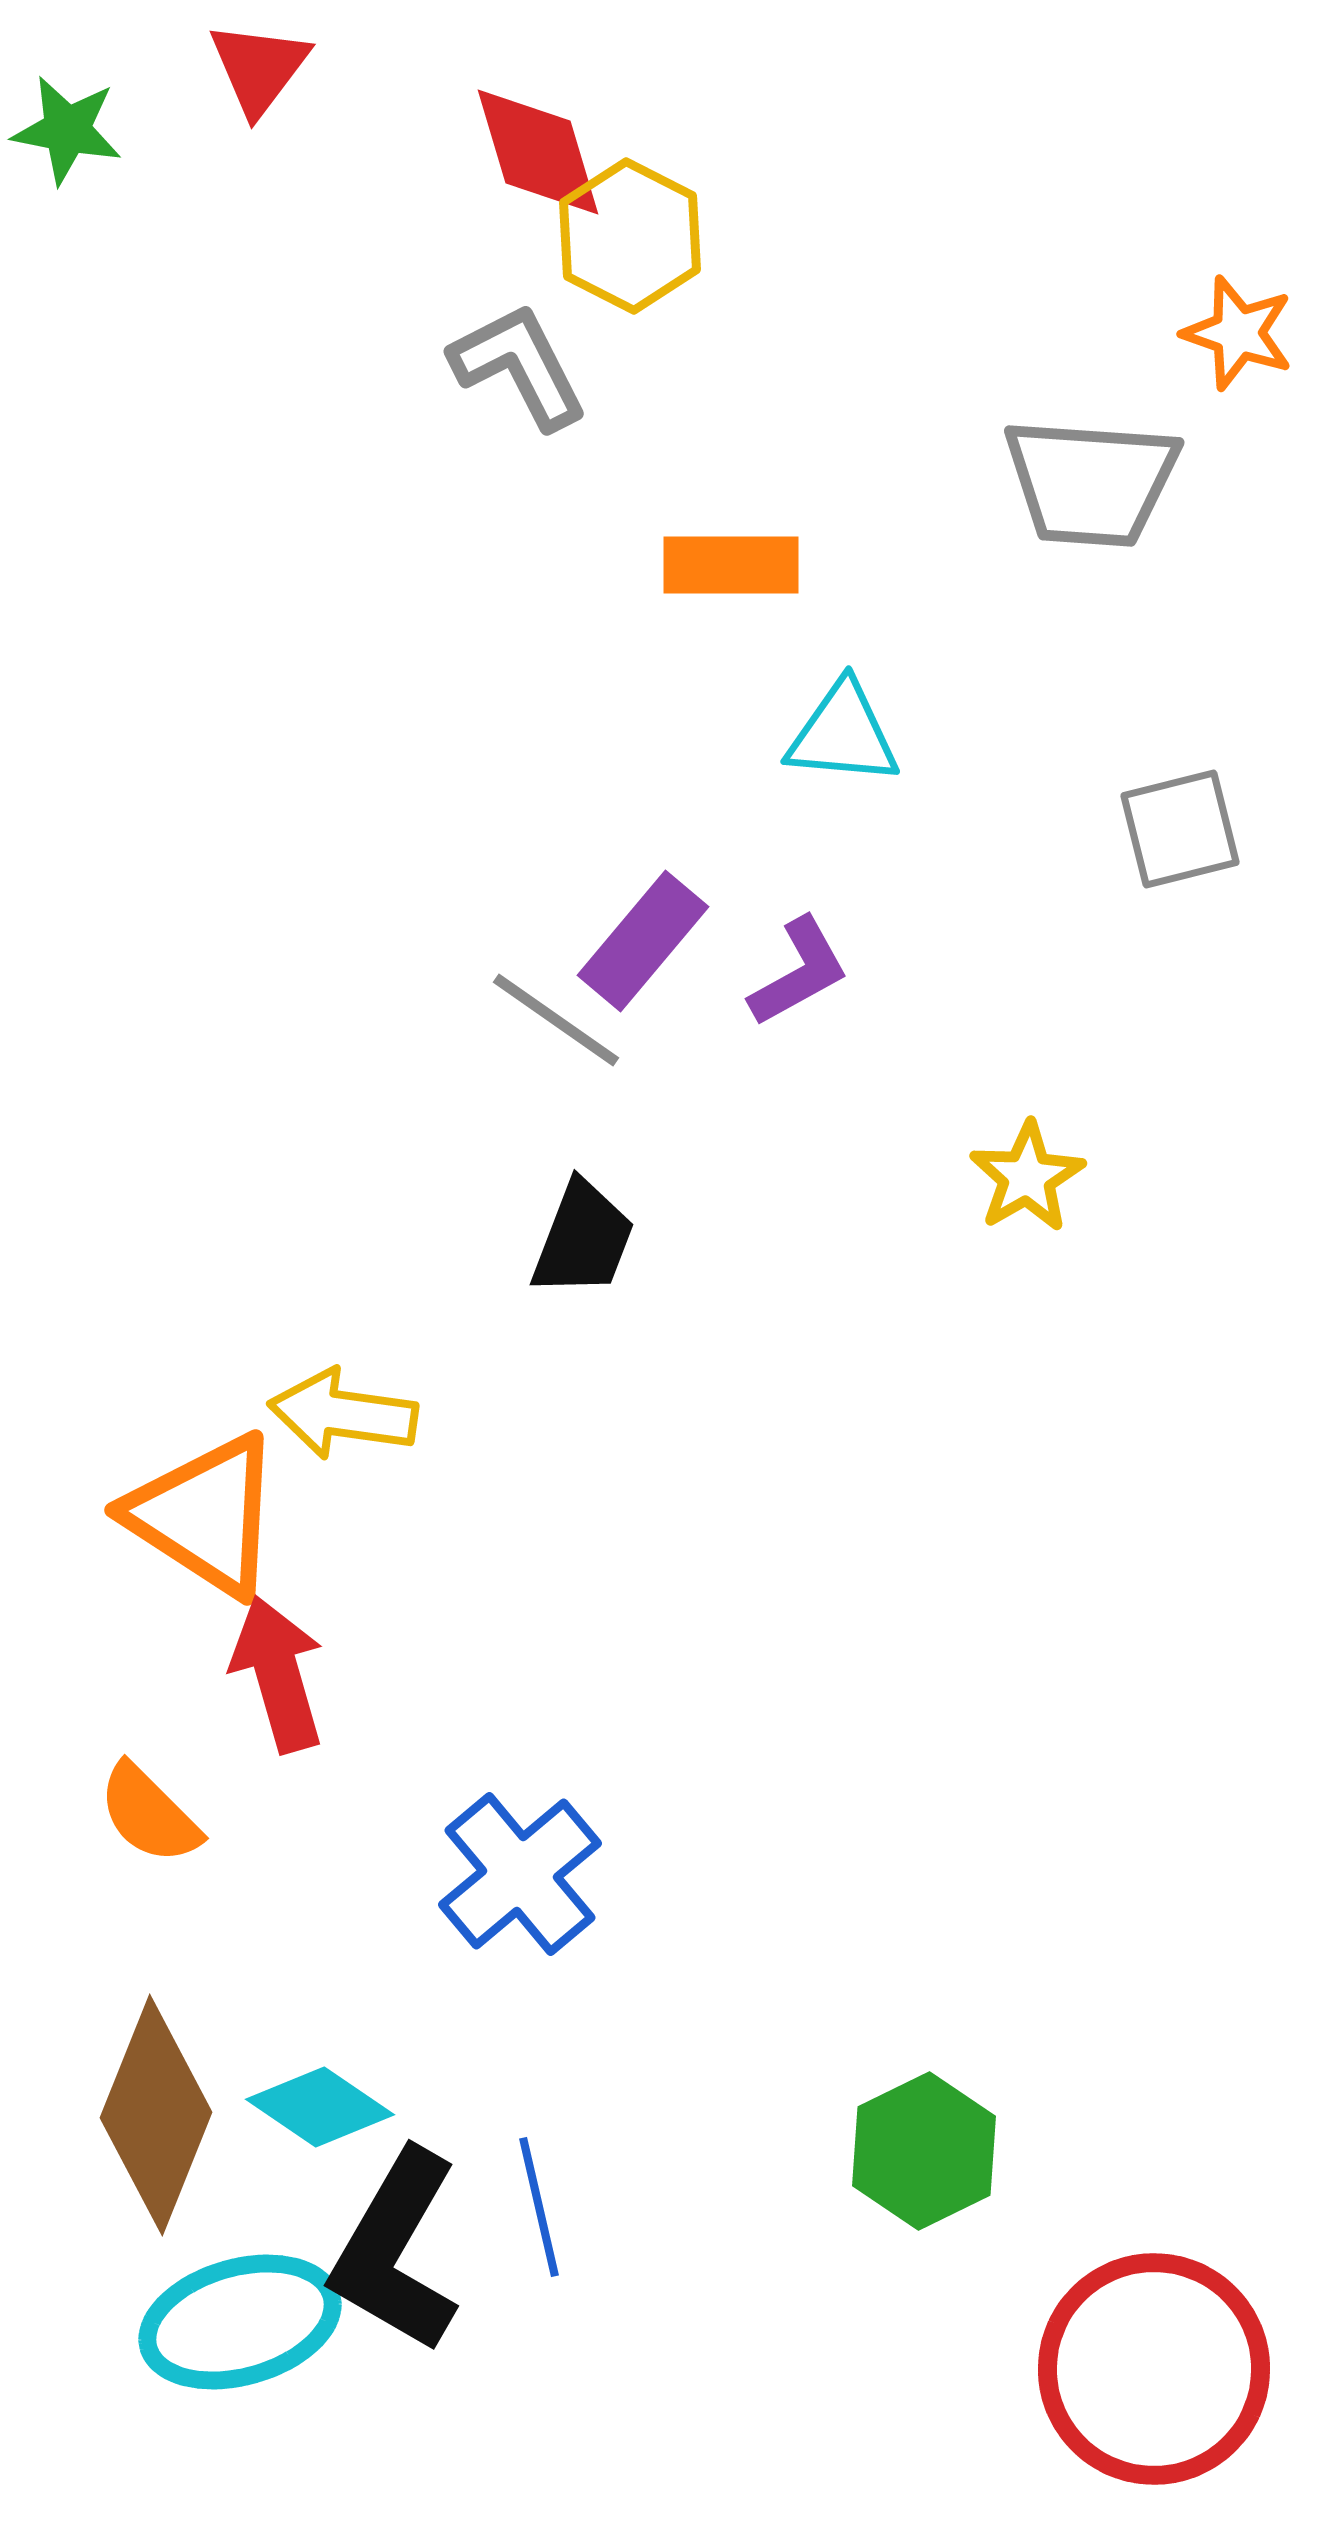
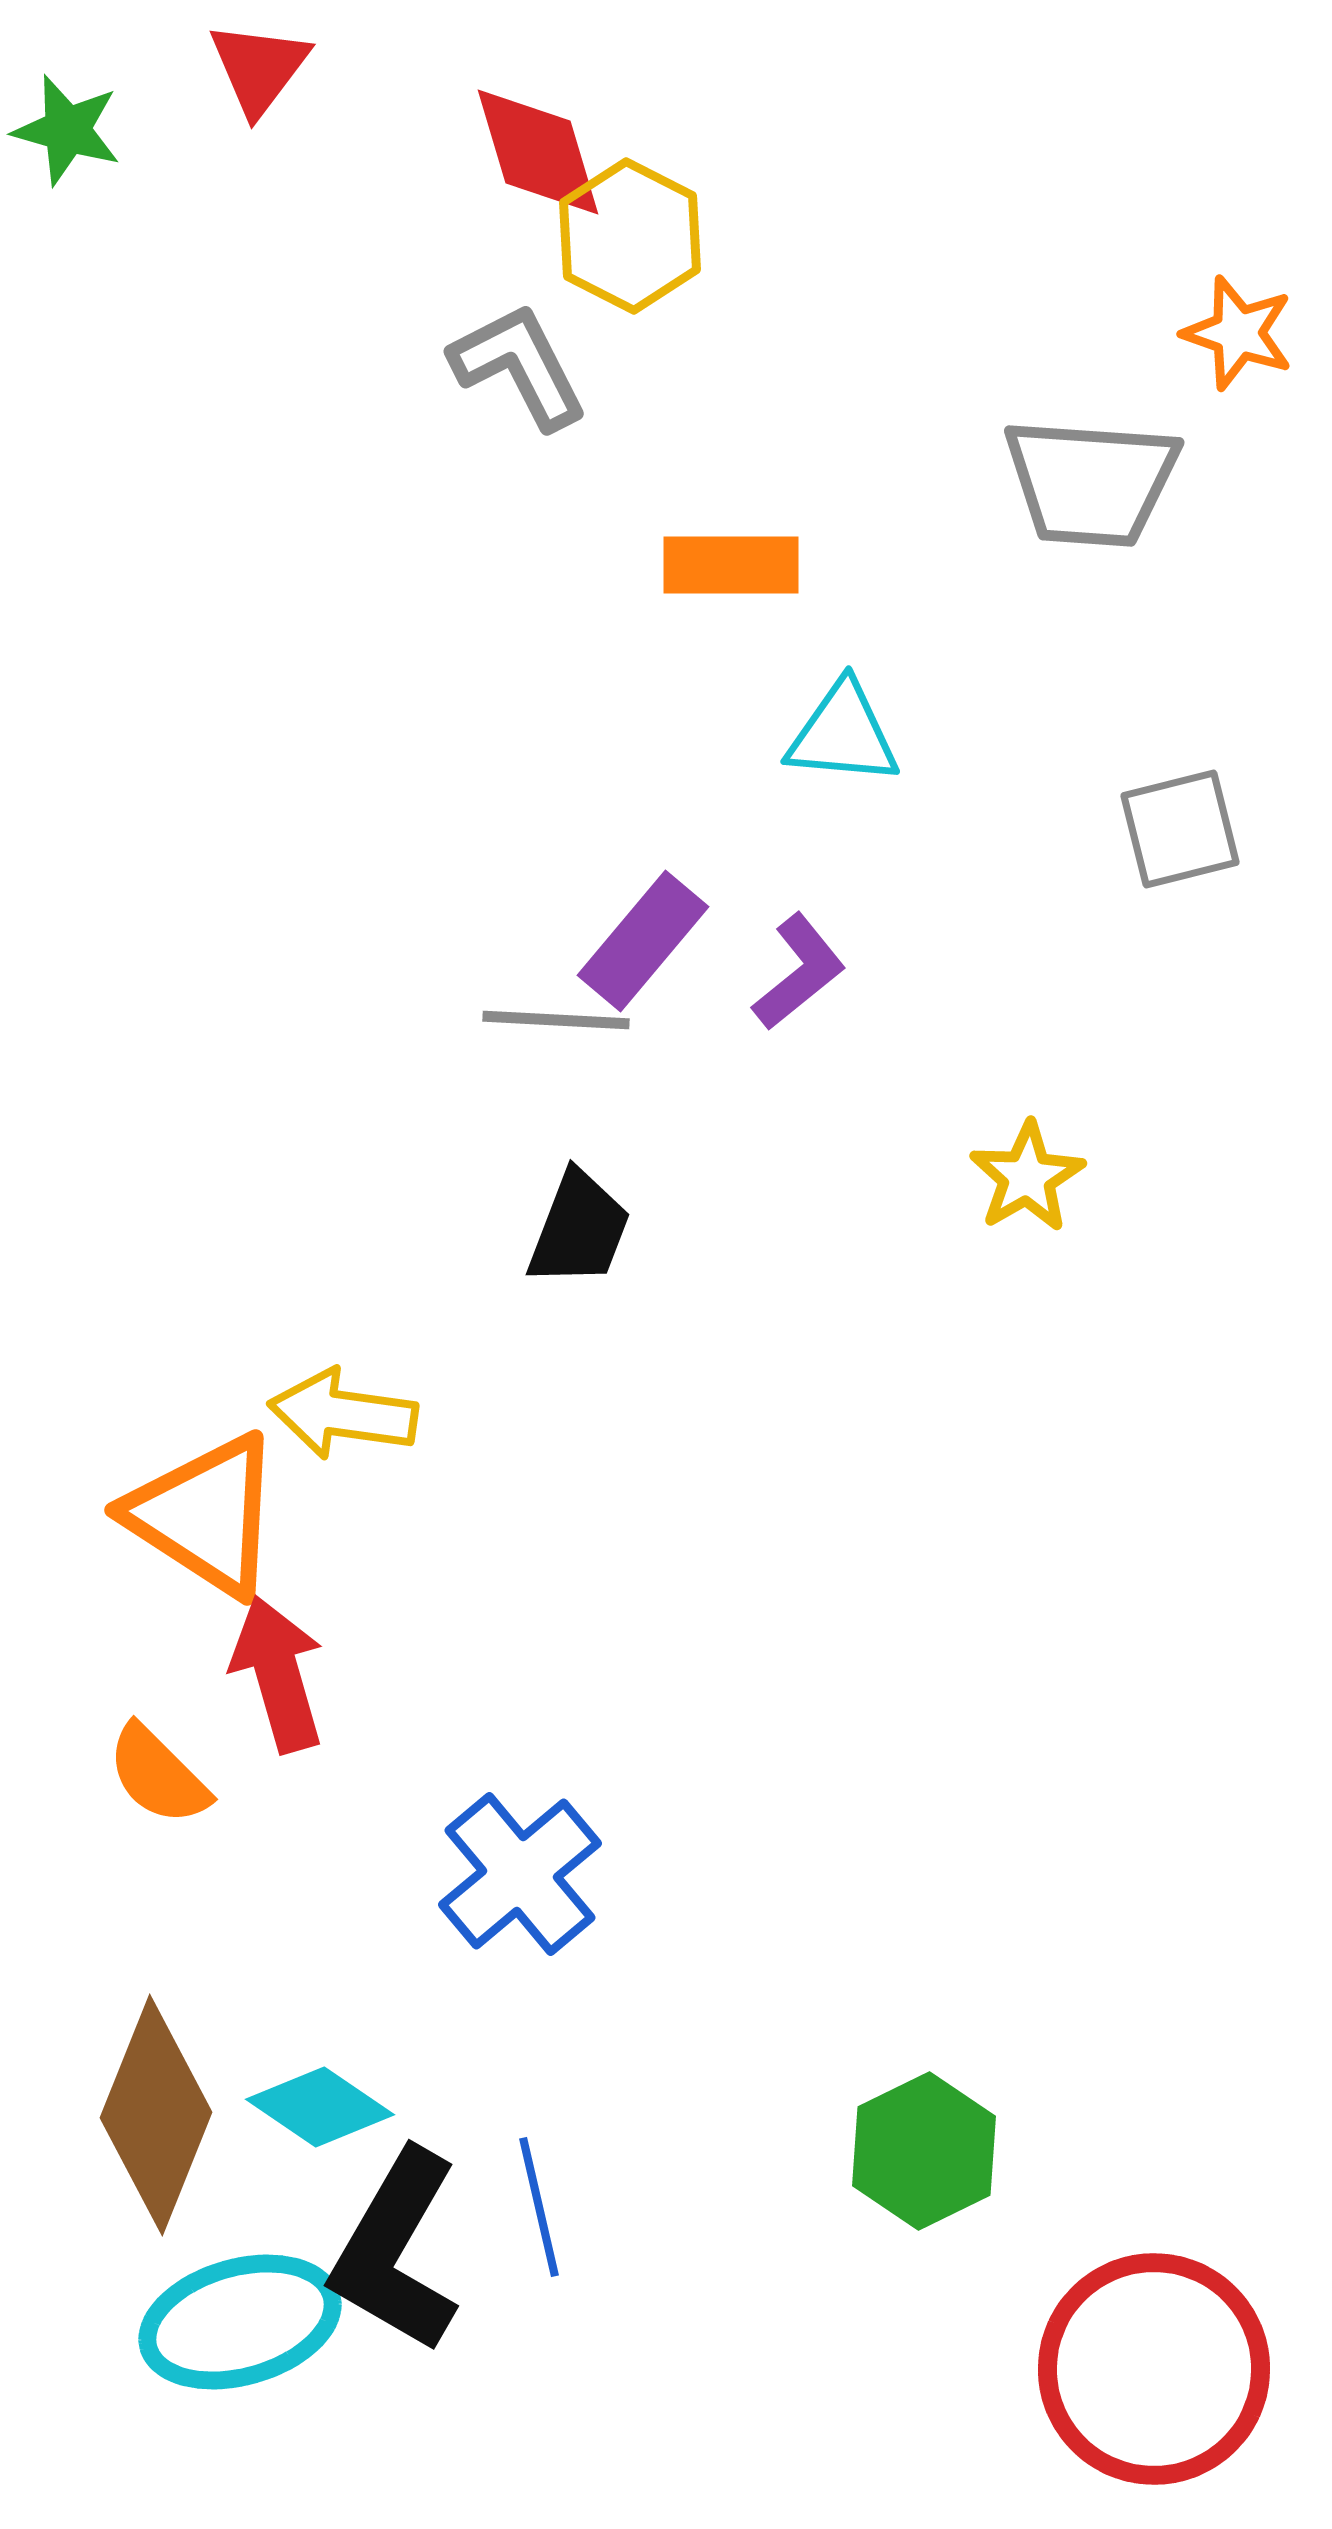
green star: rotated 5 degrees clockwise
purple L-shape: rotated 10 degrees counterclockwise
gray line: rotated 32 degrees counterclockwise
black trapezoid: moved 4 px left, 10 px up
orange semicircle: moved 9 px right, 39 px up
